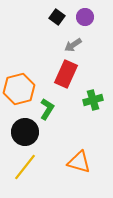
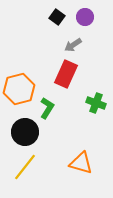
green cross: moved 3 px right, 3 px down; rotated 36 degrees clockwise
green L-shape: moved 1 px up
orange triangle: moved 2 px right, 1 px down
